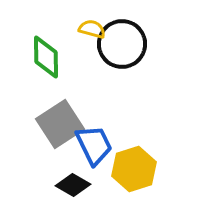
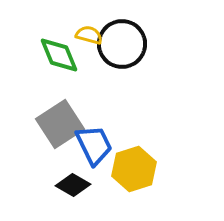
yellow semicircle: moved 3 px left, 6 px down
green diamond: moved 13 px right, 2 px up; rotated 21 degrees counterclockwise
